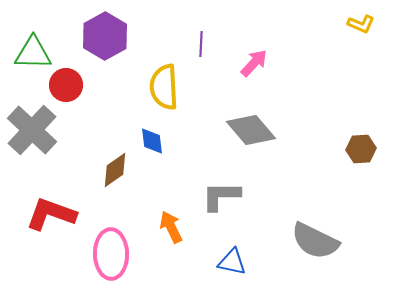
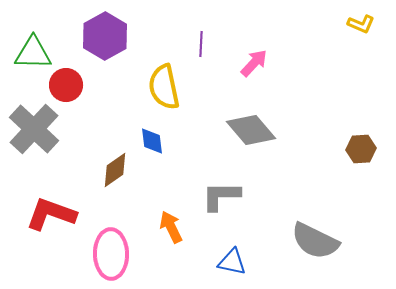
yellow semicircle: rotated 9 degrees counterclockwise
gray cross: moved 2 px right, 1 px up
